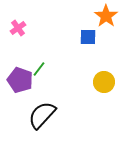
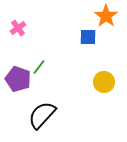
green line: moved 2 px up
purple pentagon: moved 2 px left, 1 px up
